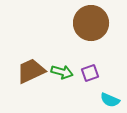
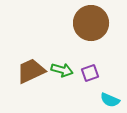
green arrow: moved 2 px up
